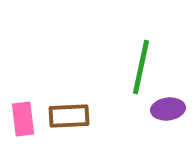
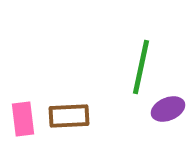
purple ellipse: rotated 16 degrees counterclockwise
